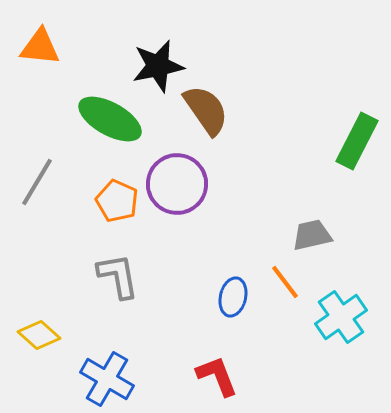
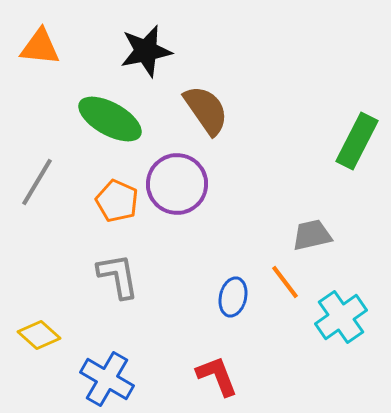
black star: moved 12 px left, 15 px up
